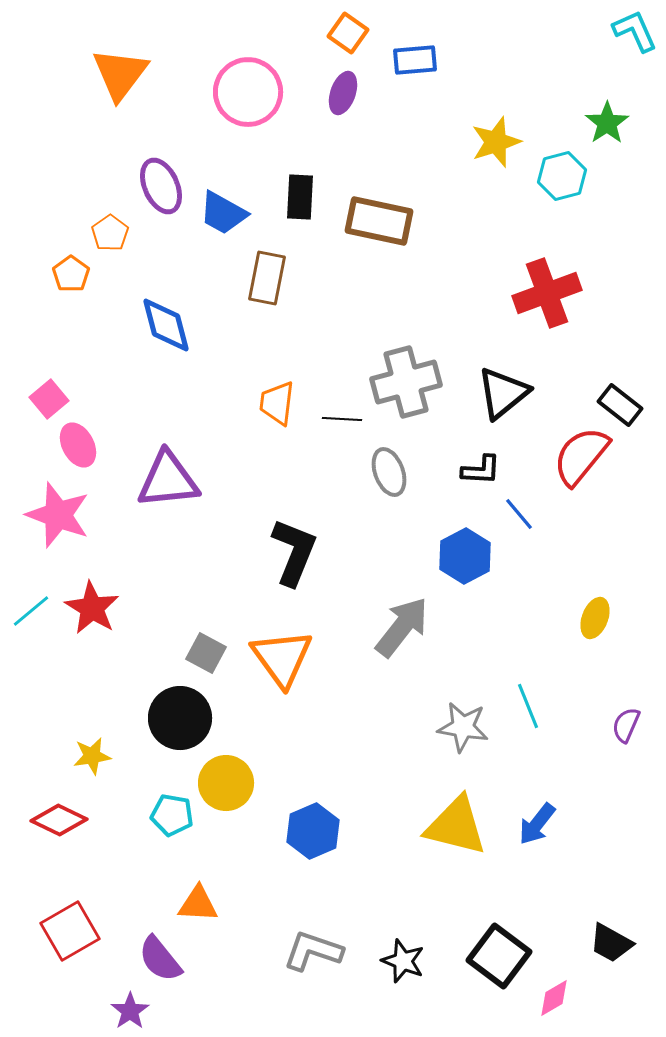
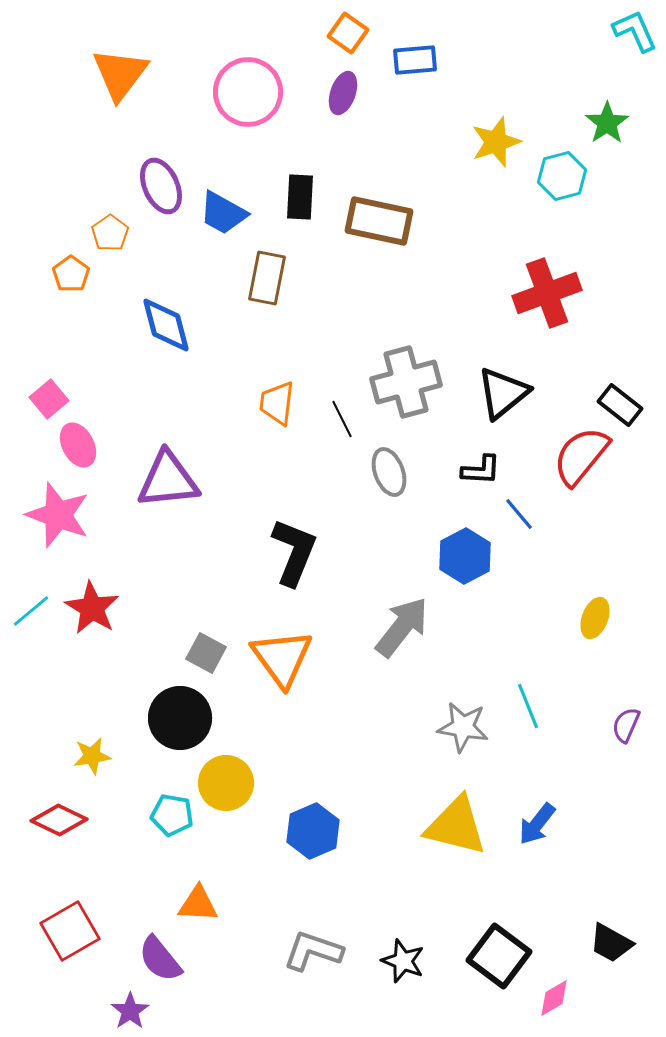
black line at (342, 419): rotated 60 degrees clockwise
